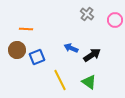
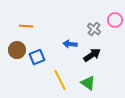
gray cross: moved 7 px right, 15 px down
orange line: moved 3 px up
blue arrow: moved 1 px left, 4 px up; rotated 16 degrees counterclockwise
green triangle: moved 1 px left, 1 px down
